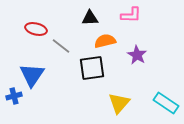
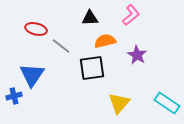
pink L-shape: rotated 40 degrees counterclockwise
cyan rectangle: moved 1 px right
